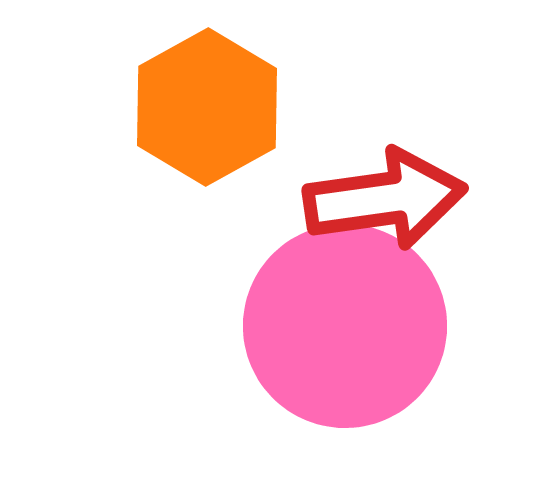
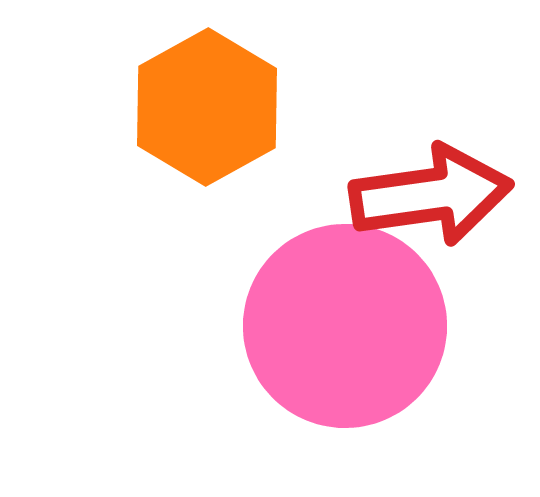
red arrow: moved 46 px right, 4 px up
